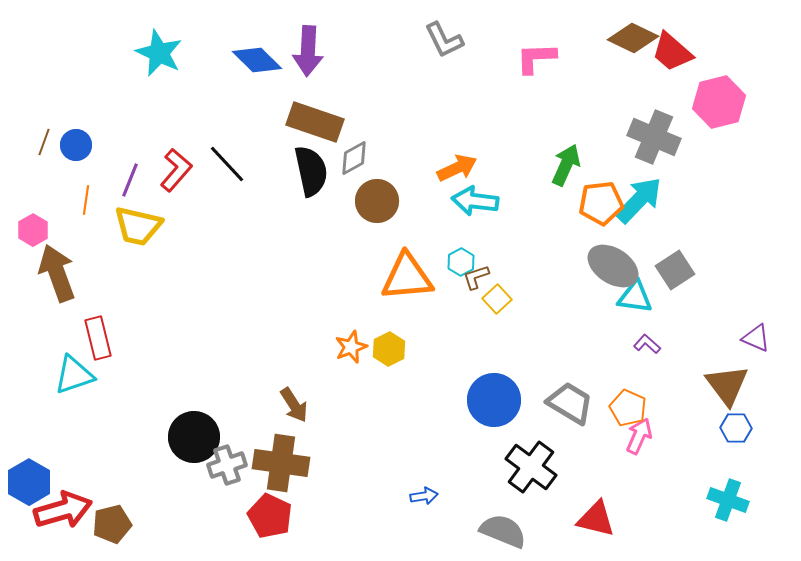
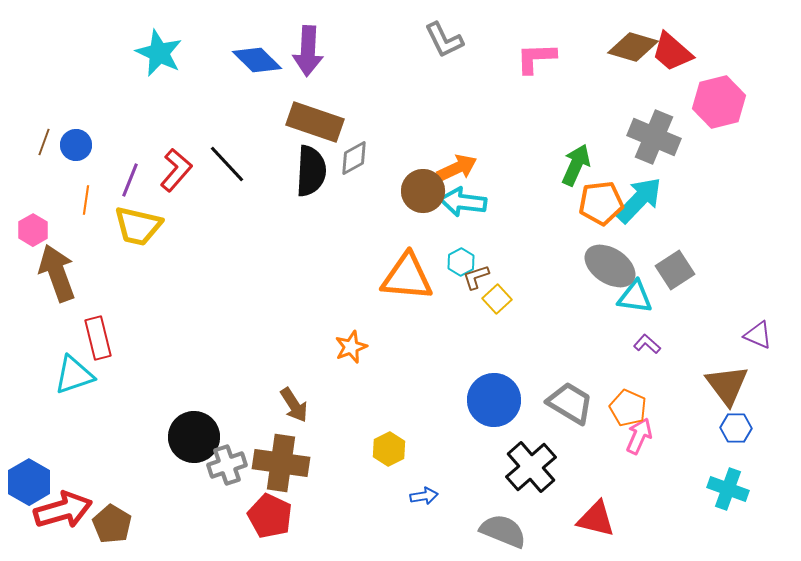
brown diamond at (633, 38): moved 9 px down; rotated 9 degrees counterclockwise
green arrow at (566, 165): moved 10 px right
black semicircle at (311, 171): rotated 15 degrees clockwise
brown circle at (377, 201): moved 46 px right, 10 px up
cyan arrow at (475, 201): moved 12 px left, 1 px down
gray ellipse at (613, 266): moved 3 px left
orange triangle at (407, 277): rotated 10 degrees clockwise
purple triangle at (756, 338): moved 2 px right, 3 px up
yellow hexagon at (389, 349): moved 100 px down
black cross at (531, 467): rotated 12 degrees clockwise
cyan cross at (728, 500): moved 11 px up
brown pentagon at (112, 524): rotated 27 degrees counterclockwise
